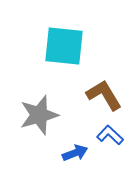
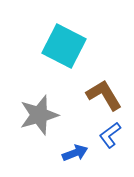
cyan square: rotated 21 degrees clockwise
blue L-shape: rotated 80 degrees counterclockwise
